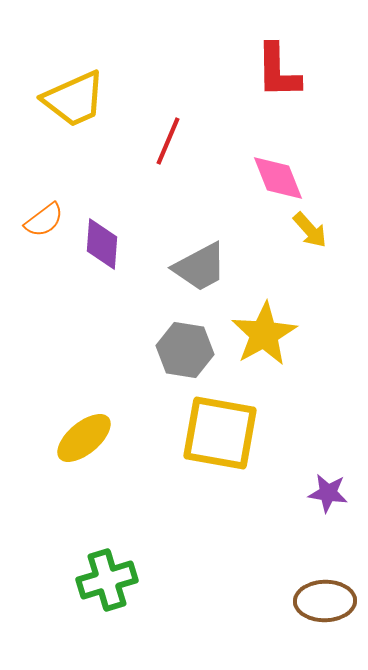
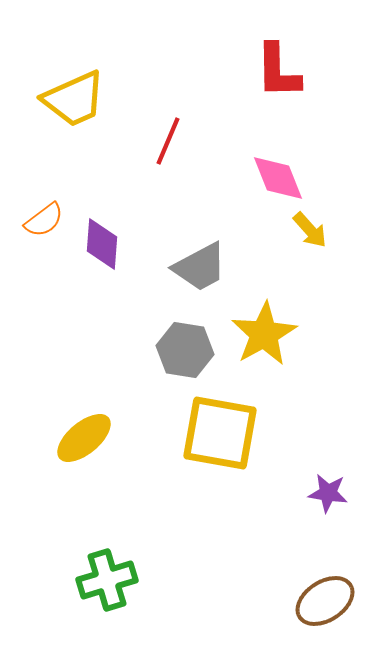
brown ellipse: rotated 32 degrees counterclockwise
